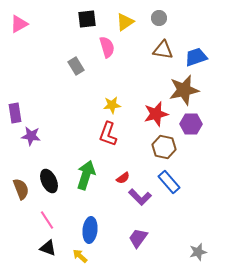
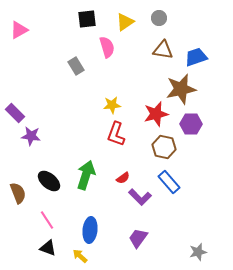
pink triangle: moved 6 px down
brown star: moved 3 px left, 1 px up
purple rectangle: rotated 36 degrees counterclockwise
red L-shape: moved 8 px right
black ellipse: rotated 25 degrees counterclockwise
brown semicircle: moved 3 px left, 4 px down
